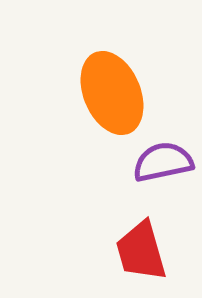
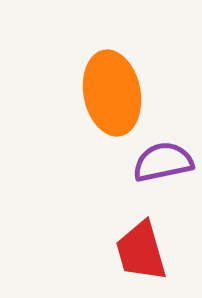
orange ellipse: rotated 12 degrees clockwise
